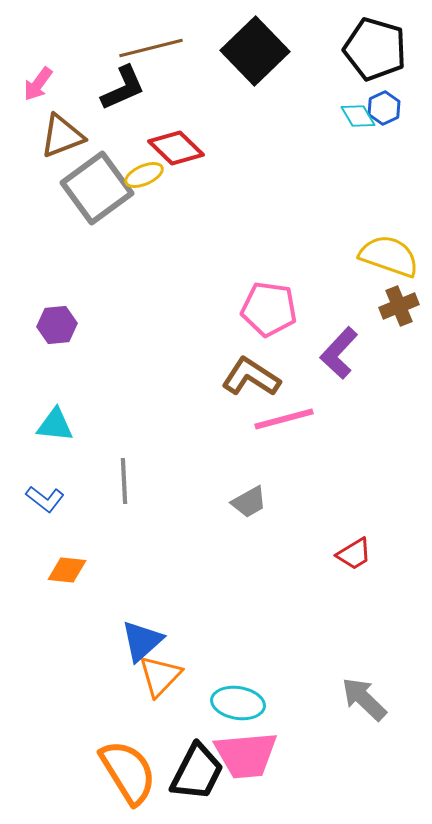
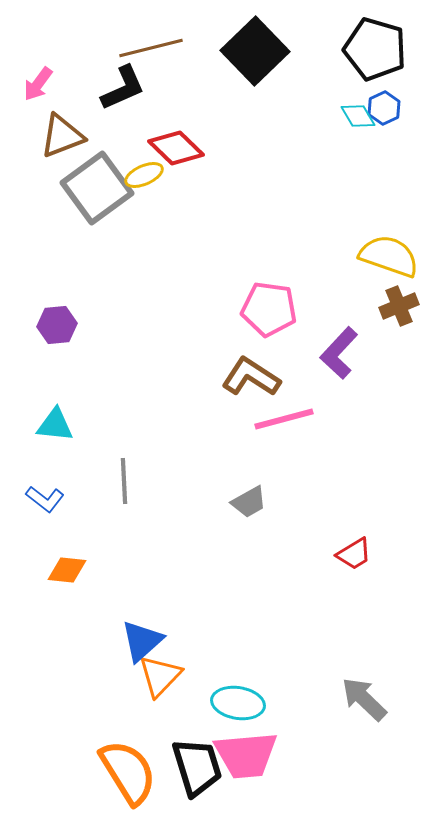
black trapezoid: moved 5 px up; rotated 44 degrees counterclockwise
